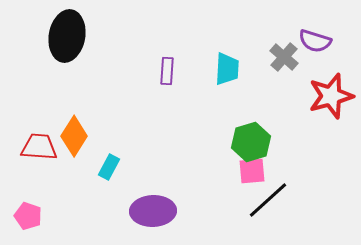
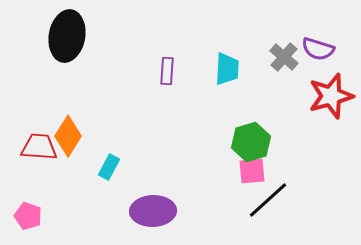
purple semicircle: moved 3 px right, 8 px down
orange diamond: moved 6 px left
